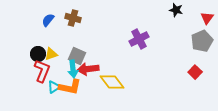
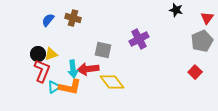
gray square: moved 26 px right, 6 px up; rotated 12 degrees counterclockwise
